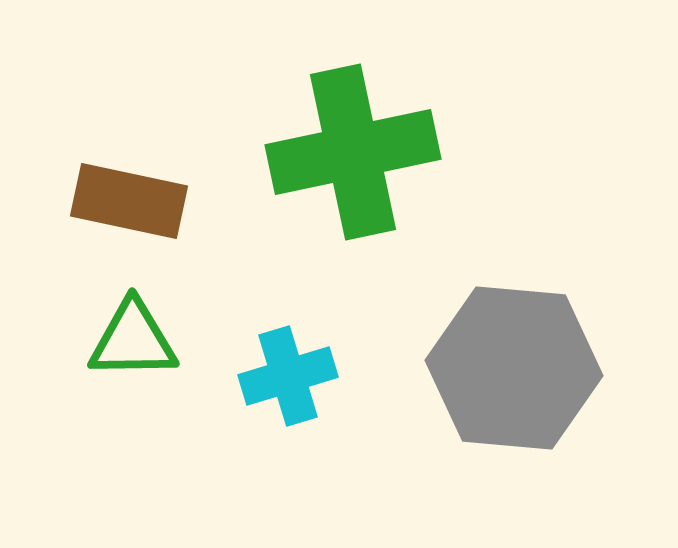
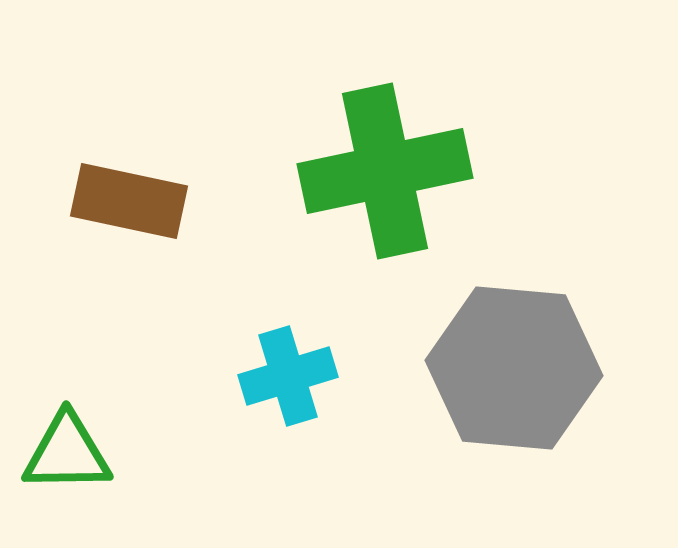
green cross: moved 32 px right, 19 px down
green triangle: moved 66 px left, 113 px down
